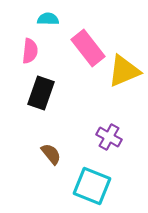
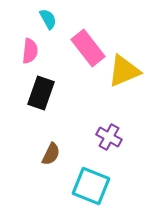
cyan semicircle: rotated 60 degrees clockwise
brown semicircle: rotated 65 degrees clockwise
cyan square: moved 1 px left
